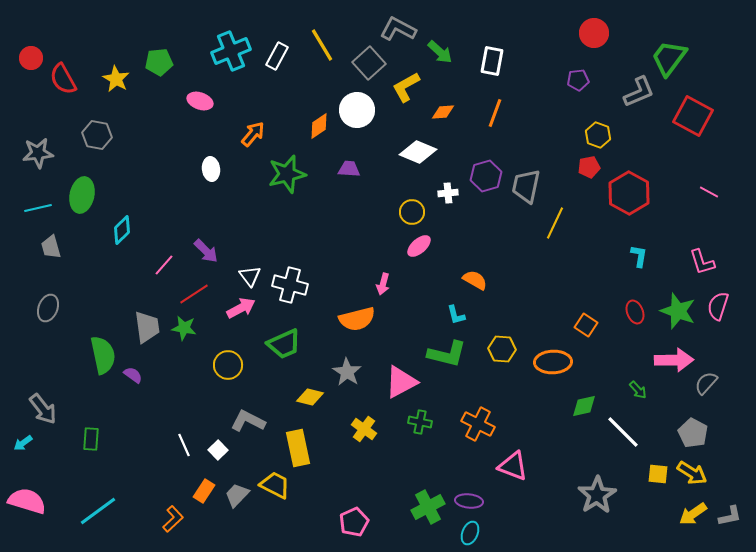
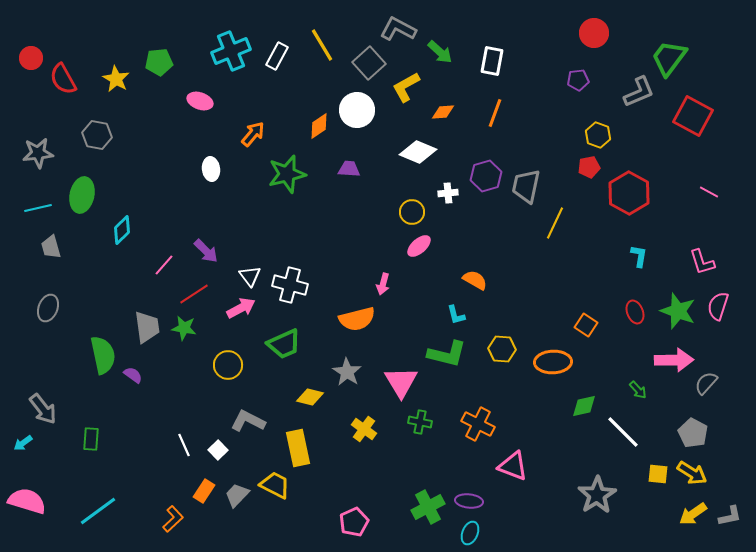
pink triangle at (401, 382): rotated 33 degrees counterclockwise
